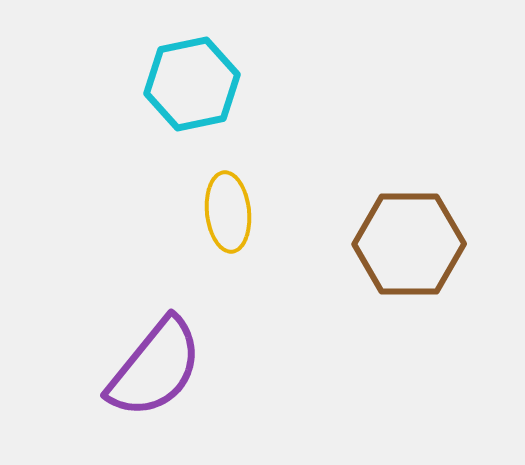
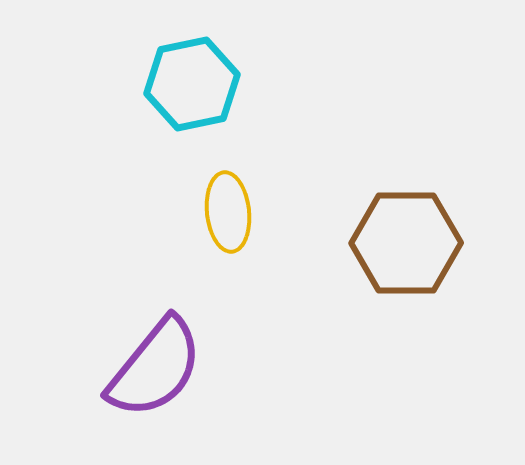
brown hexagon: moved 3 px left, 1 px up
